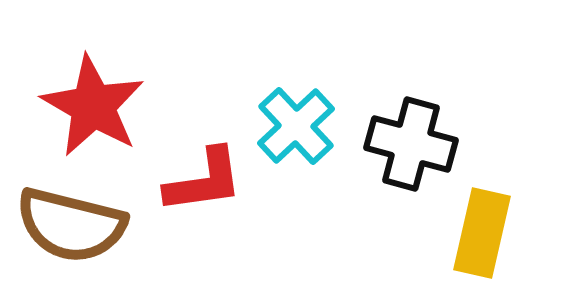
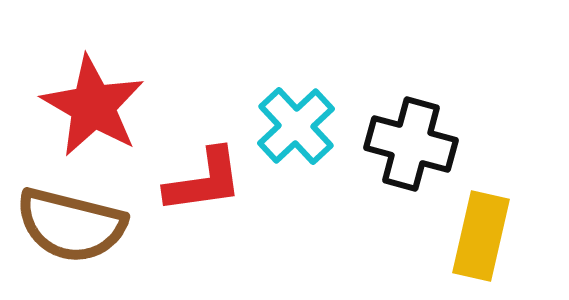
yellow rectangle: moved 1 px left, 3 px down
